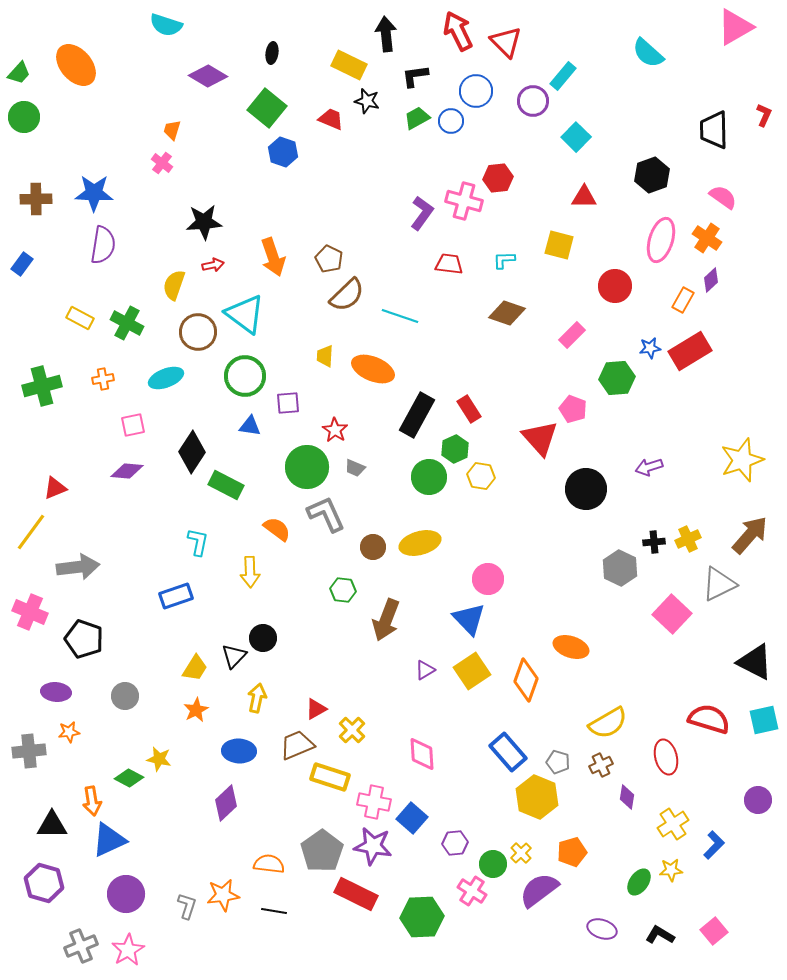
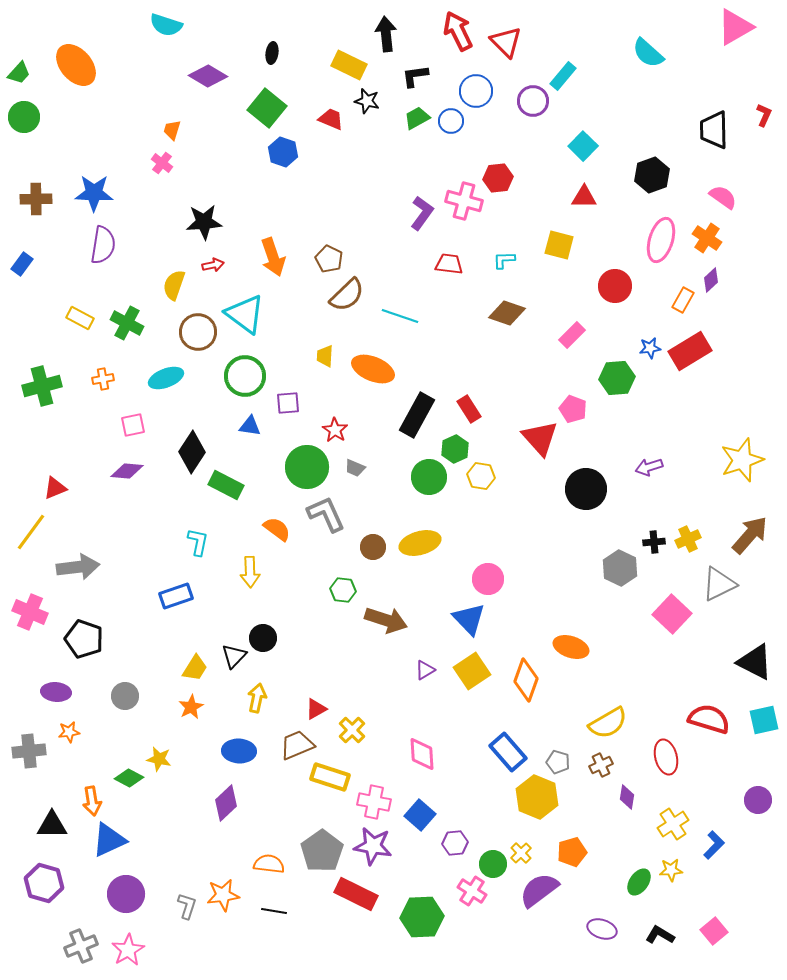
cyan square at (576, 137): moved 7 px right, 9 px down
brown arrow at (386, 620): rotated 93 degrees counterclockwise
orange star at (196, 710): moved 5 px left, 3 px up
blue square at (412, 818): moved 8 px right, 3 px up
